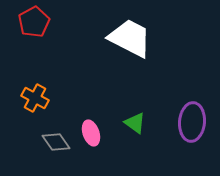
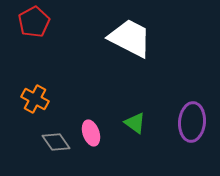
orange cross: moved 1 px down
